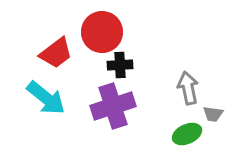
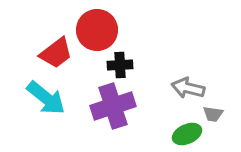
red circle: moved 5 px left, 2 px up
gray arrow: rotated 64 degrees counterclockwise
